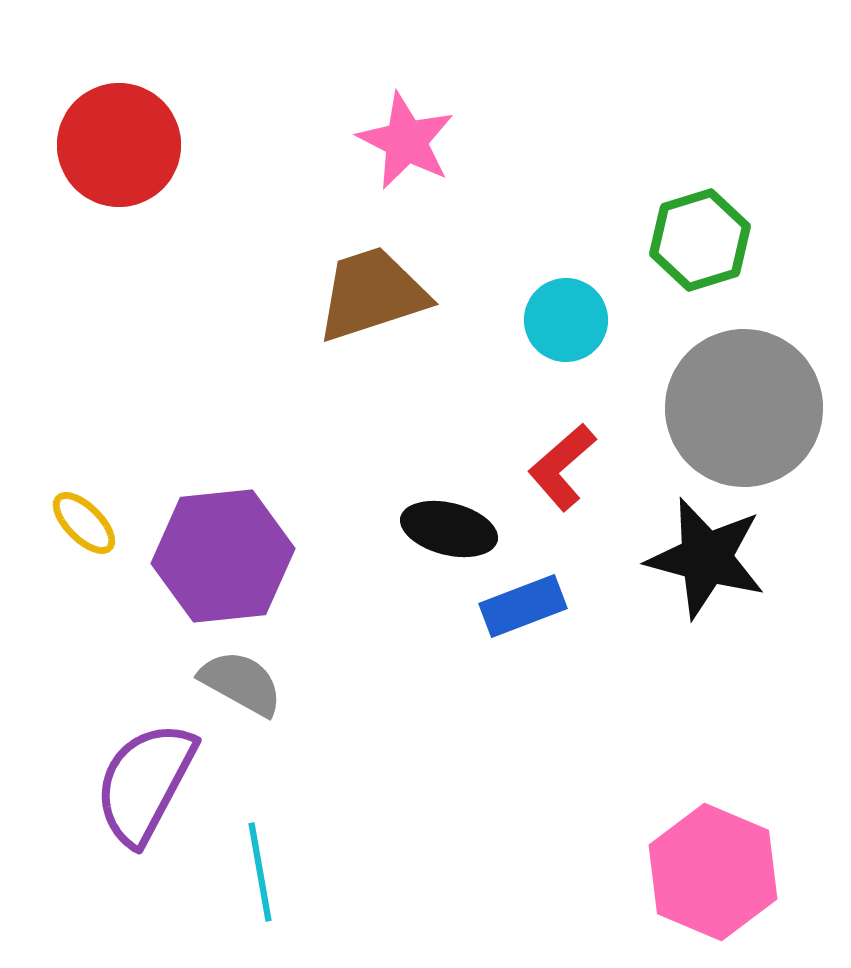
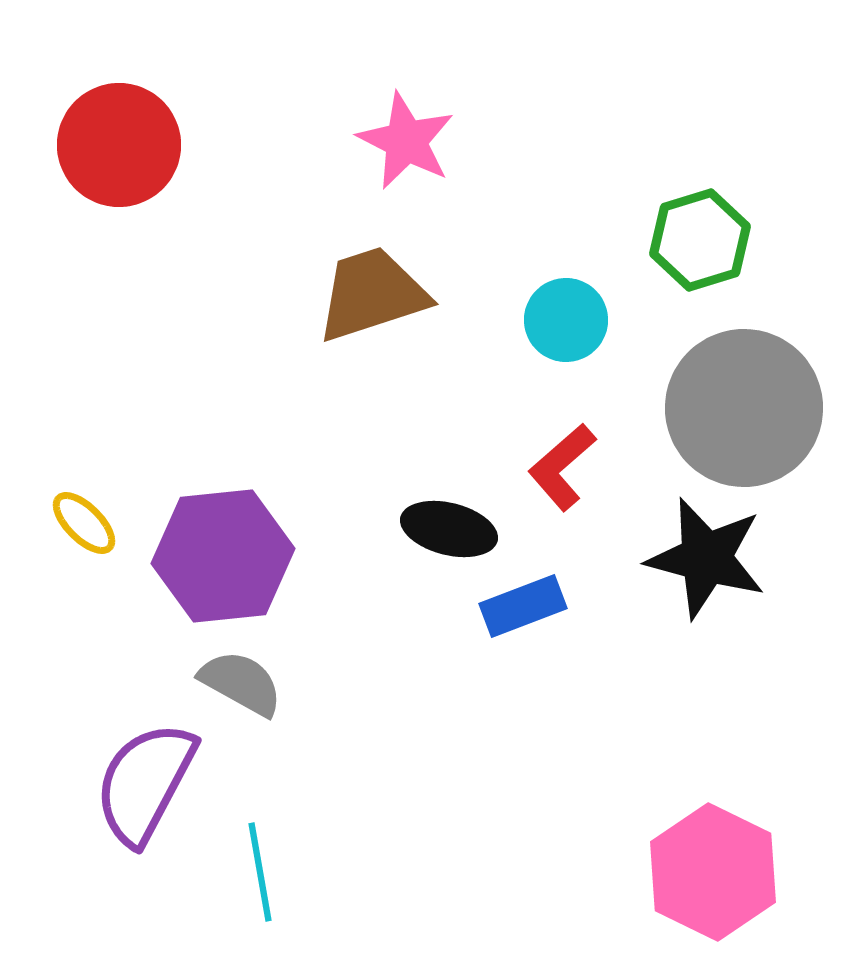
pink hexagon: rotated 3 degrees clockwise
